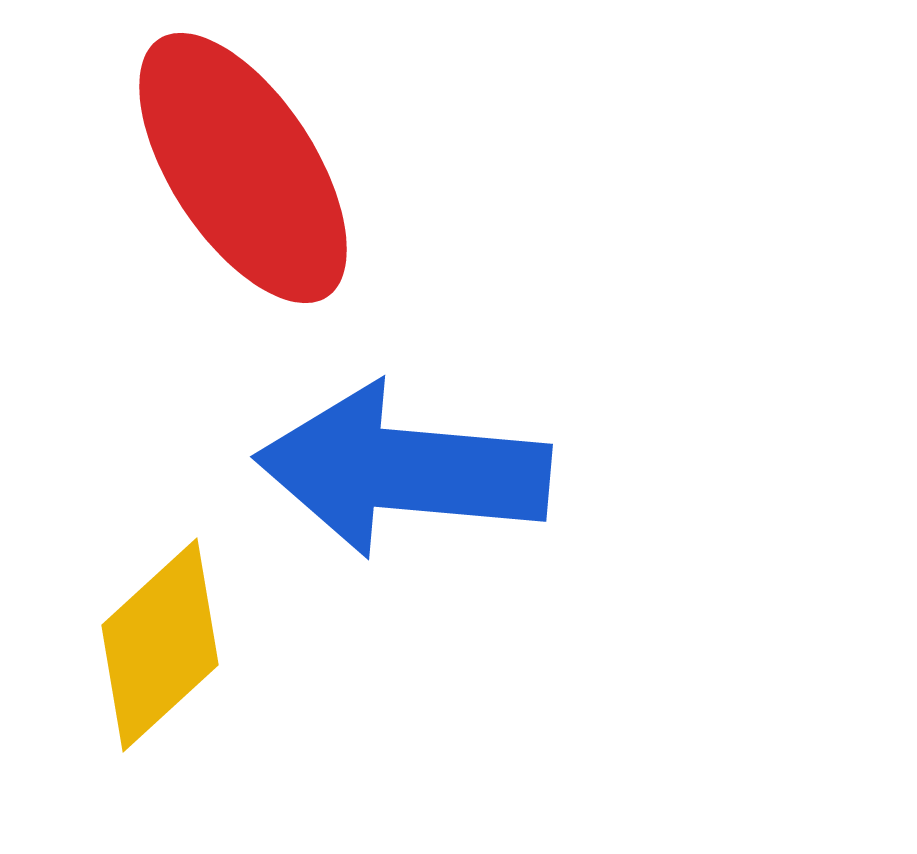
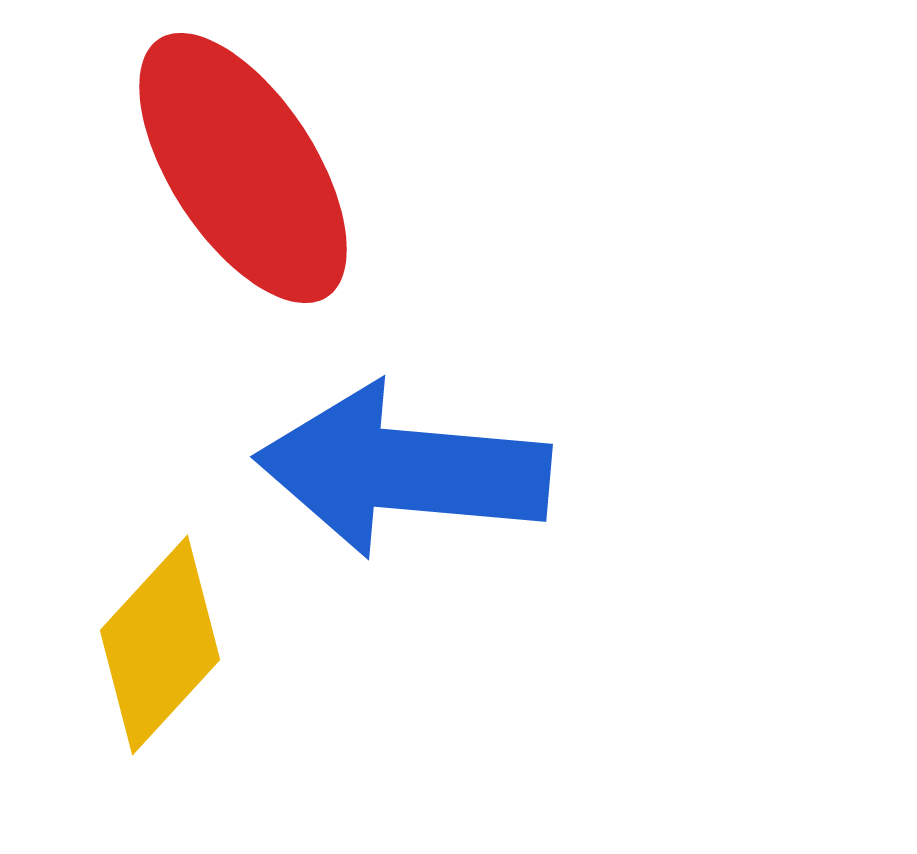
yellow diamond: rotated 5 degrees counterclockwise
